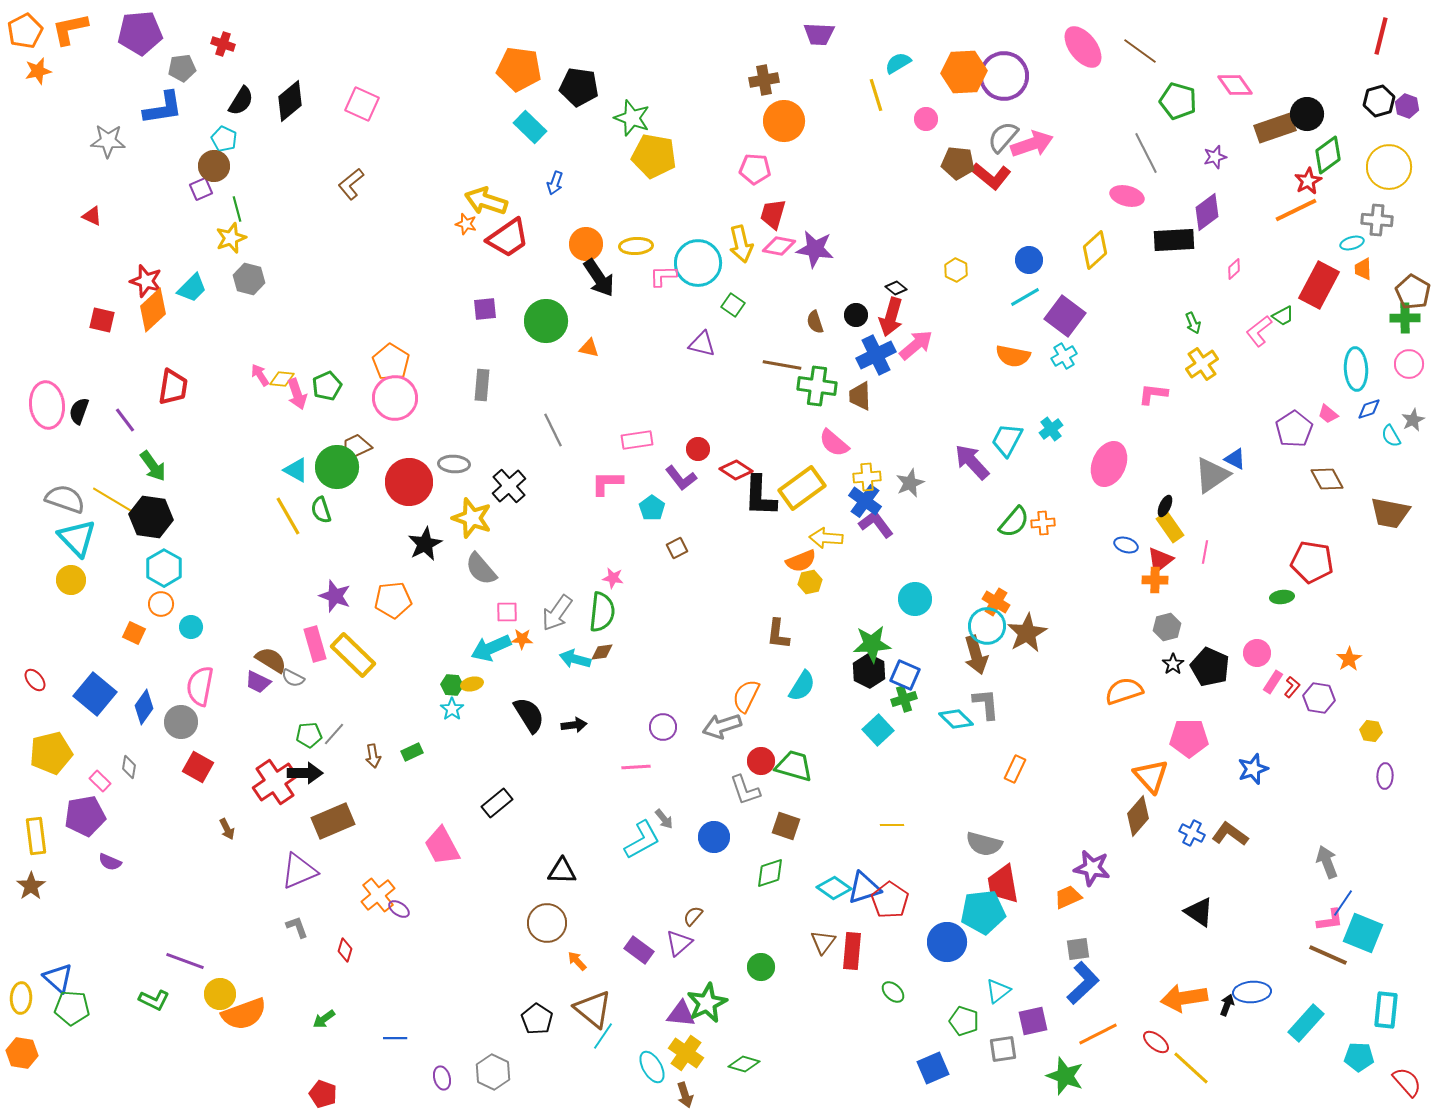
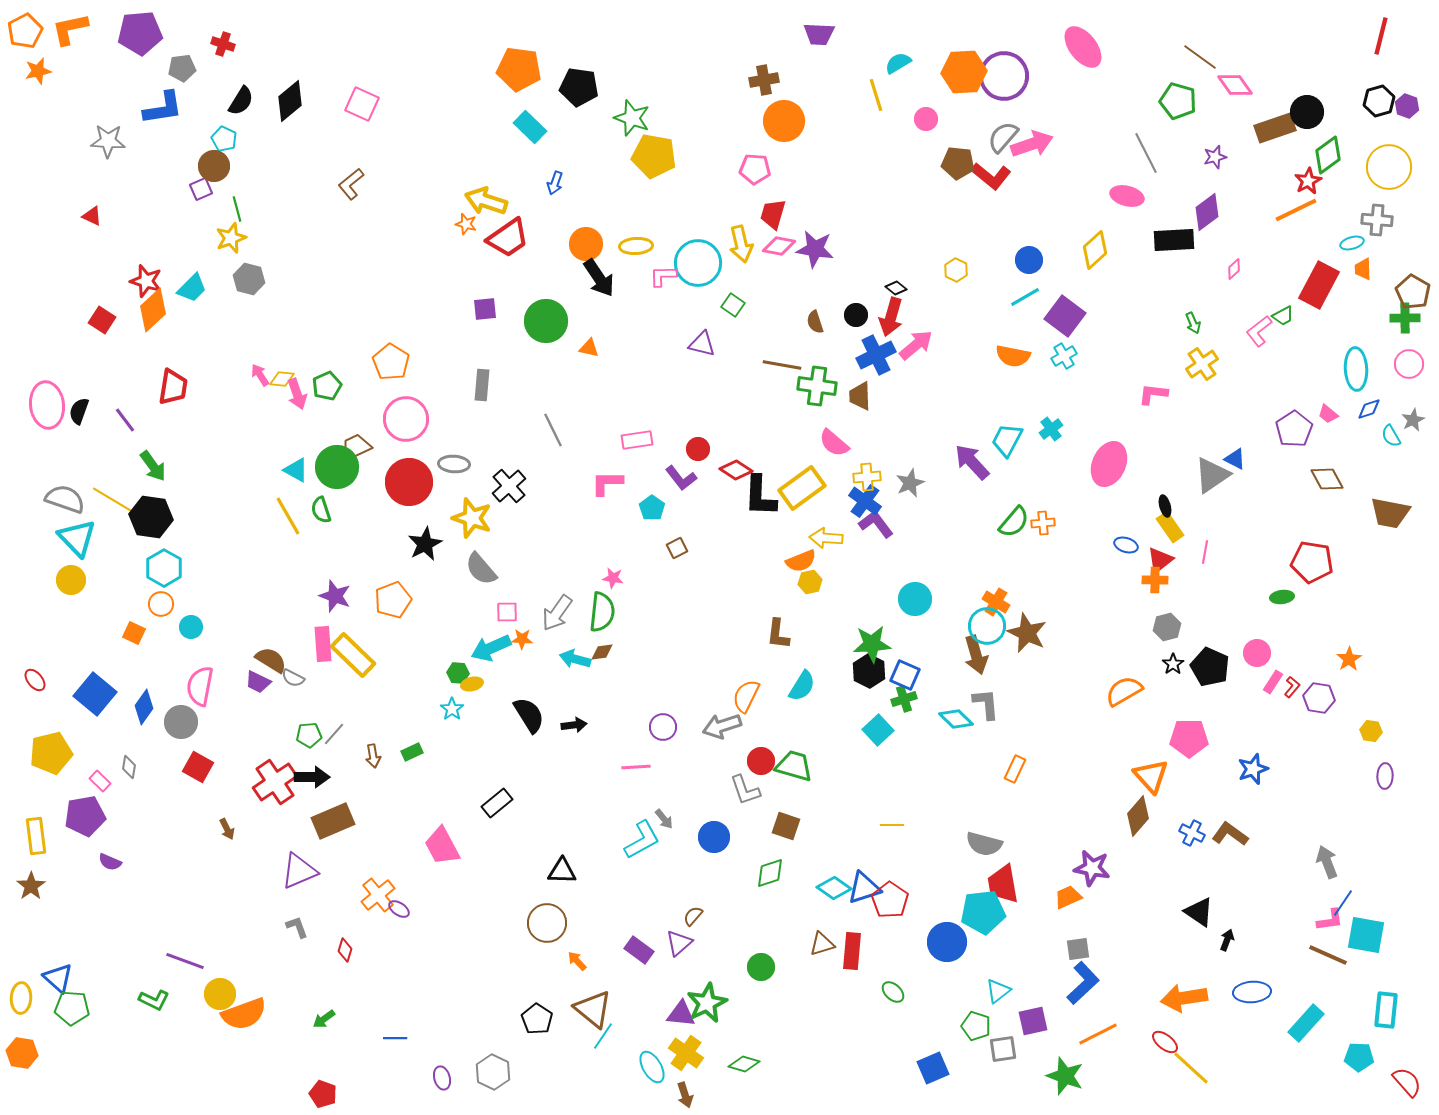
brown line at (1140, 51): moved 60 px right, 6 px down
black circle at (1307, 114): moved 2 px up
red square at (102, 320): rotated 20 degrees clockwise
pink circle at (395, 398): moved 11 px right, 21 px down
black ellipse at (1165, 506): rotated 40 degrees counterclockwise
orange pentagon at (393, 600): rotated 15 degrees counterclockwise
brown star at (1027, 633): rotated 18 degrees counterclockwise
pink rectangle at (315, 644): moved 8 px right; rotated 12 degrees clockwise
green hexagon at (452, 685): moved 6 px right, 12 px up
orange semicircle at (1124, 691): rotated 12 degrees counterclockwise
black arrow at (305, 773): moved 7 px right, 4 px down
cyan square at (1363, 933): moved 3 px right, 2 px down; rotated 12 degrees counterclockwise
brown triangle at (823, 942): moved 1 px left, 2 px down; rotated 36 degrees clockwise
black arrow at (1227, 1005): moved 65 px up
green pentagon at (964, 1021): moved 12 px right, 5 px down
red ellipse at (1156, 1042): moved 9 px right
